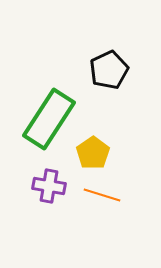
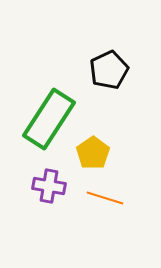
orange line: moved 3 px right, 3 px down
